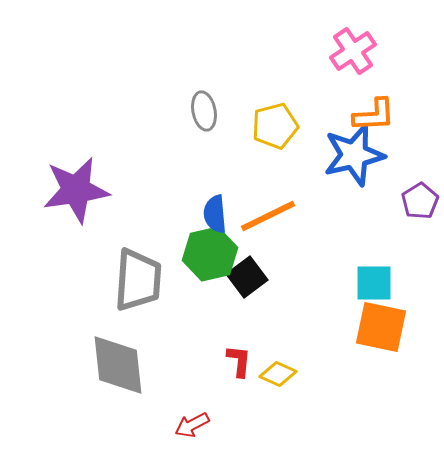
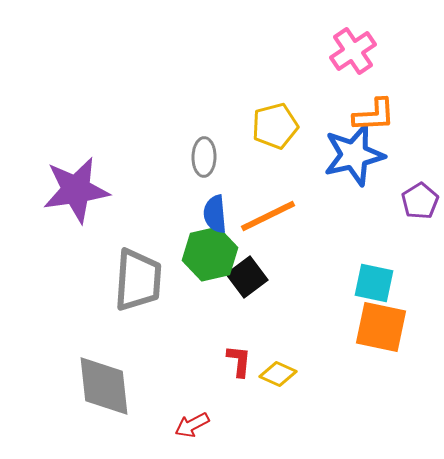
gray ellipse: moved 46 px down; rotated 12 degrees clockwise
cyan square: rotated 12 degrees clockwise
gray diamond: moved 14 px left, 21 px down
